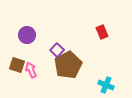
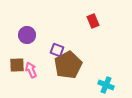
red rectangle: moved 9 px left, 11 px up
purple square: rotated 24 degrees counterclockwise
brown square: rotated 21 degrees counterclockwise
